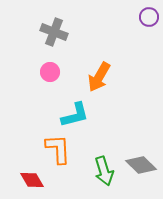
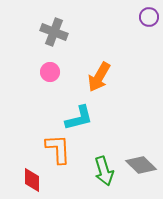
cyan L-shape: moved 4 px right, 3 px down
red diamond: rotated 30 degrees clockwise
